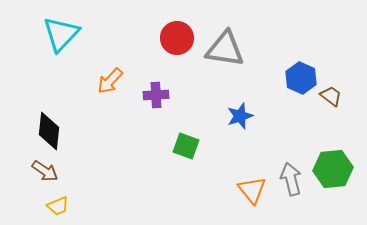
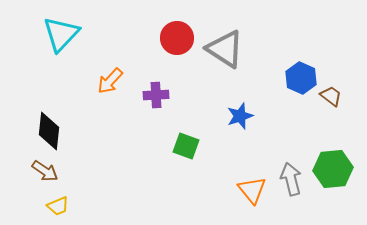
gray triangle: rotated 24 degrees clockwise
